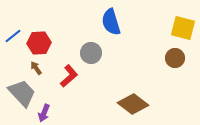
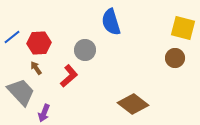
blue line: moved 1 px left, 1 px down
gray circle: moved 6 px left, 3 px up
gray trapezoid: moved 1 px left, 1 px up
